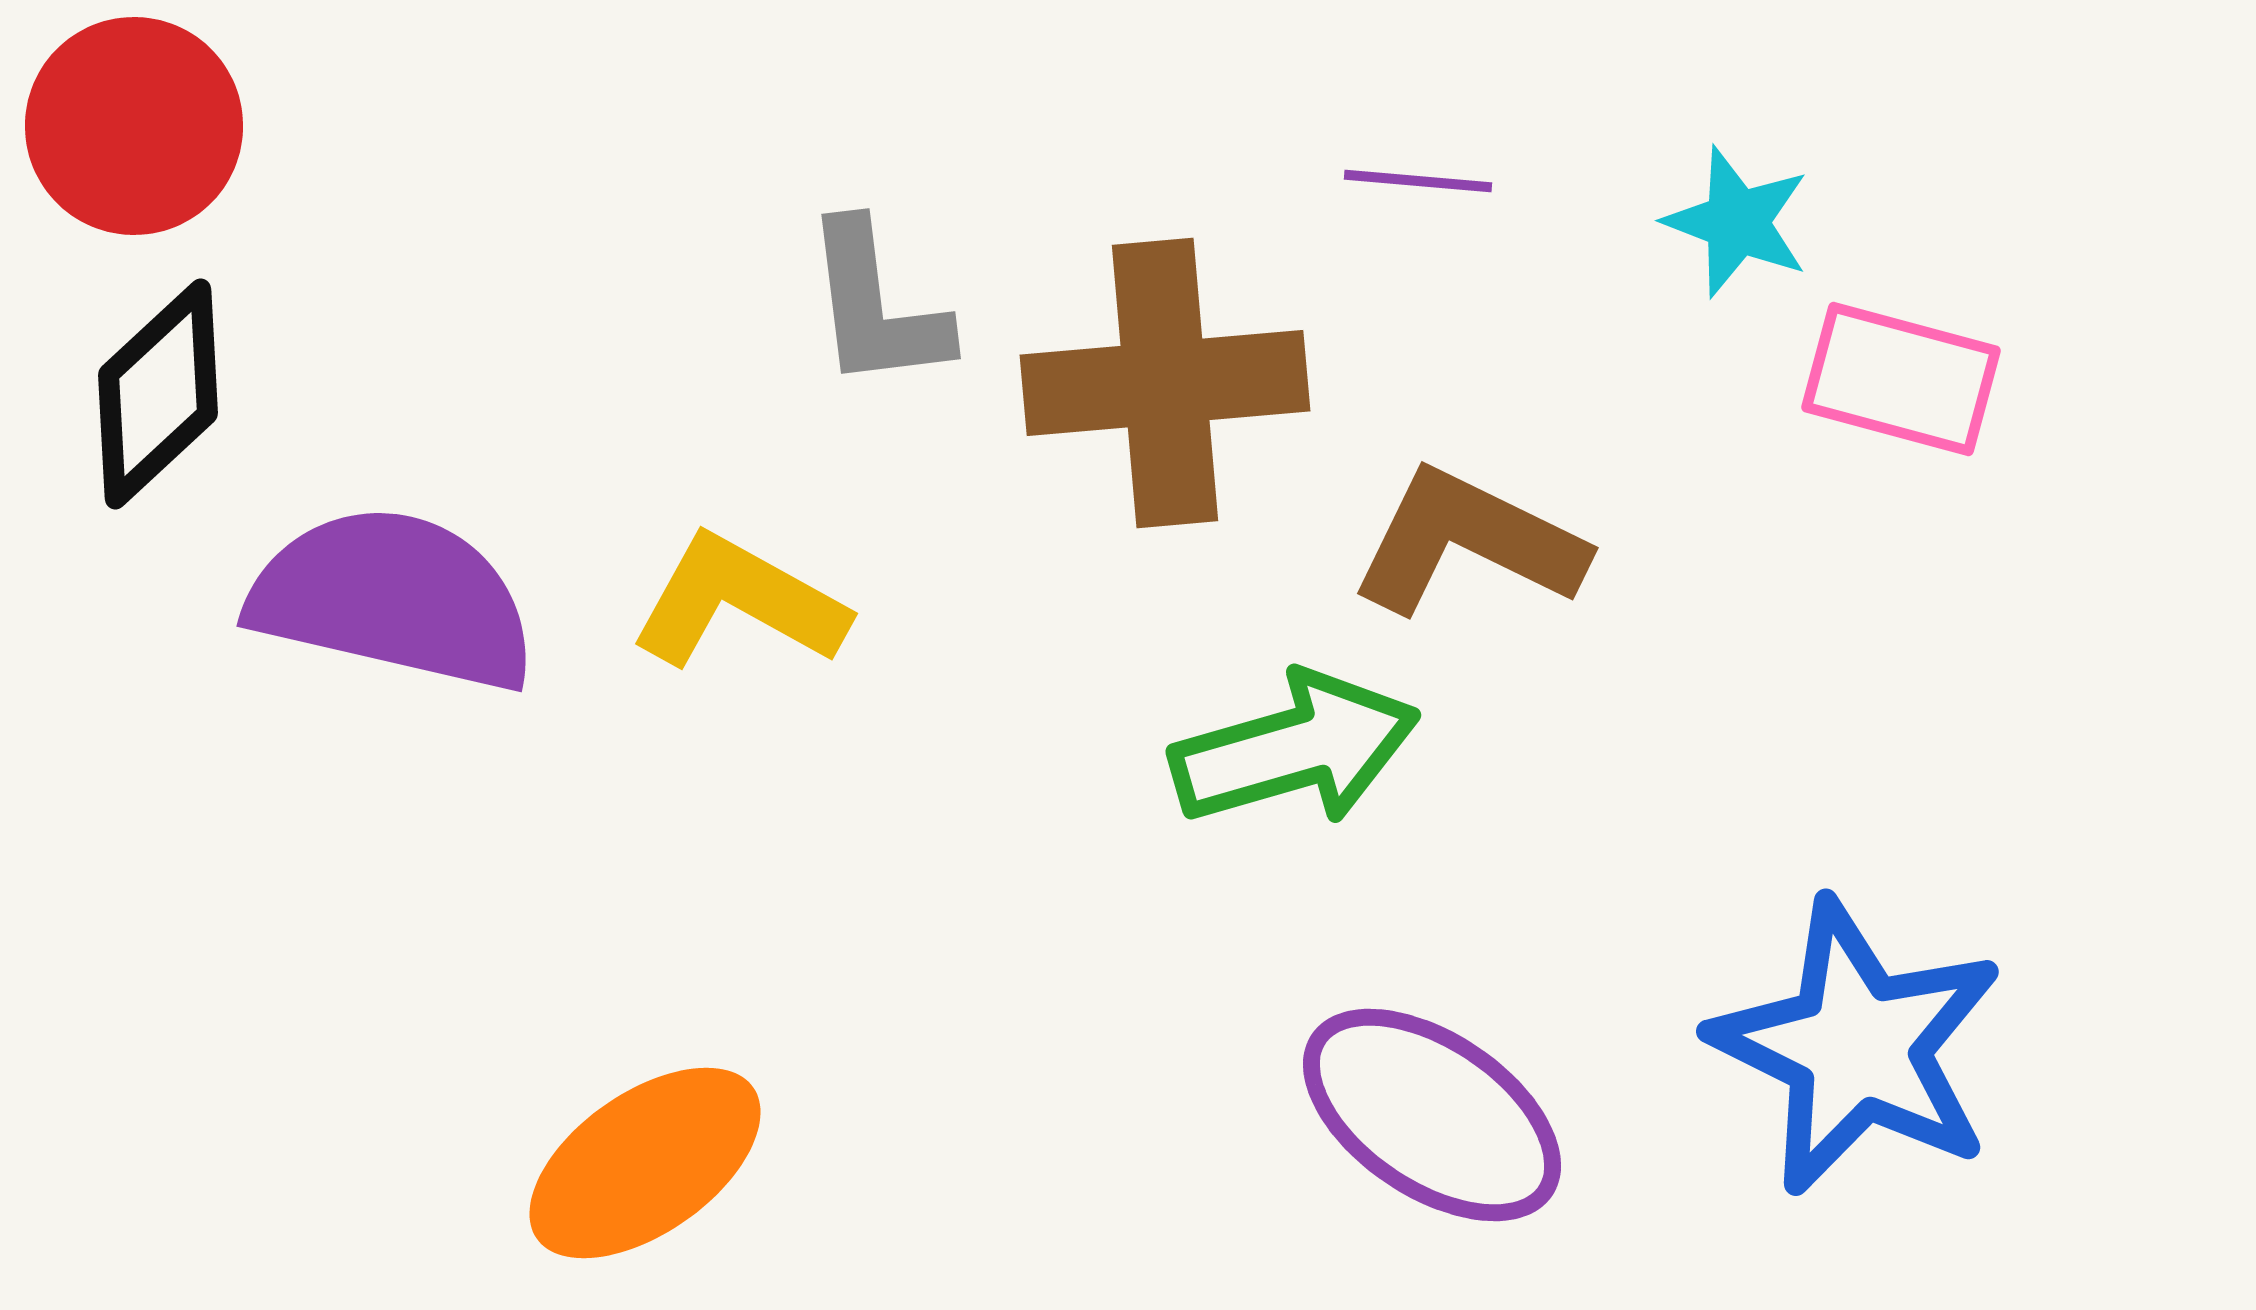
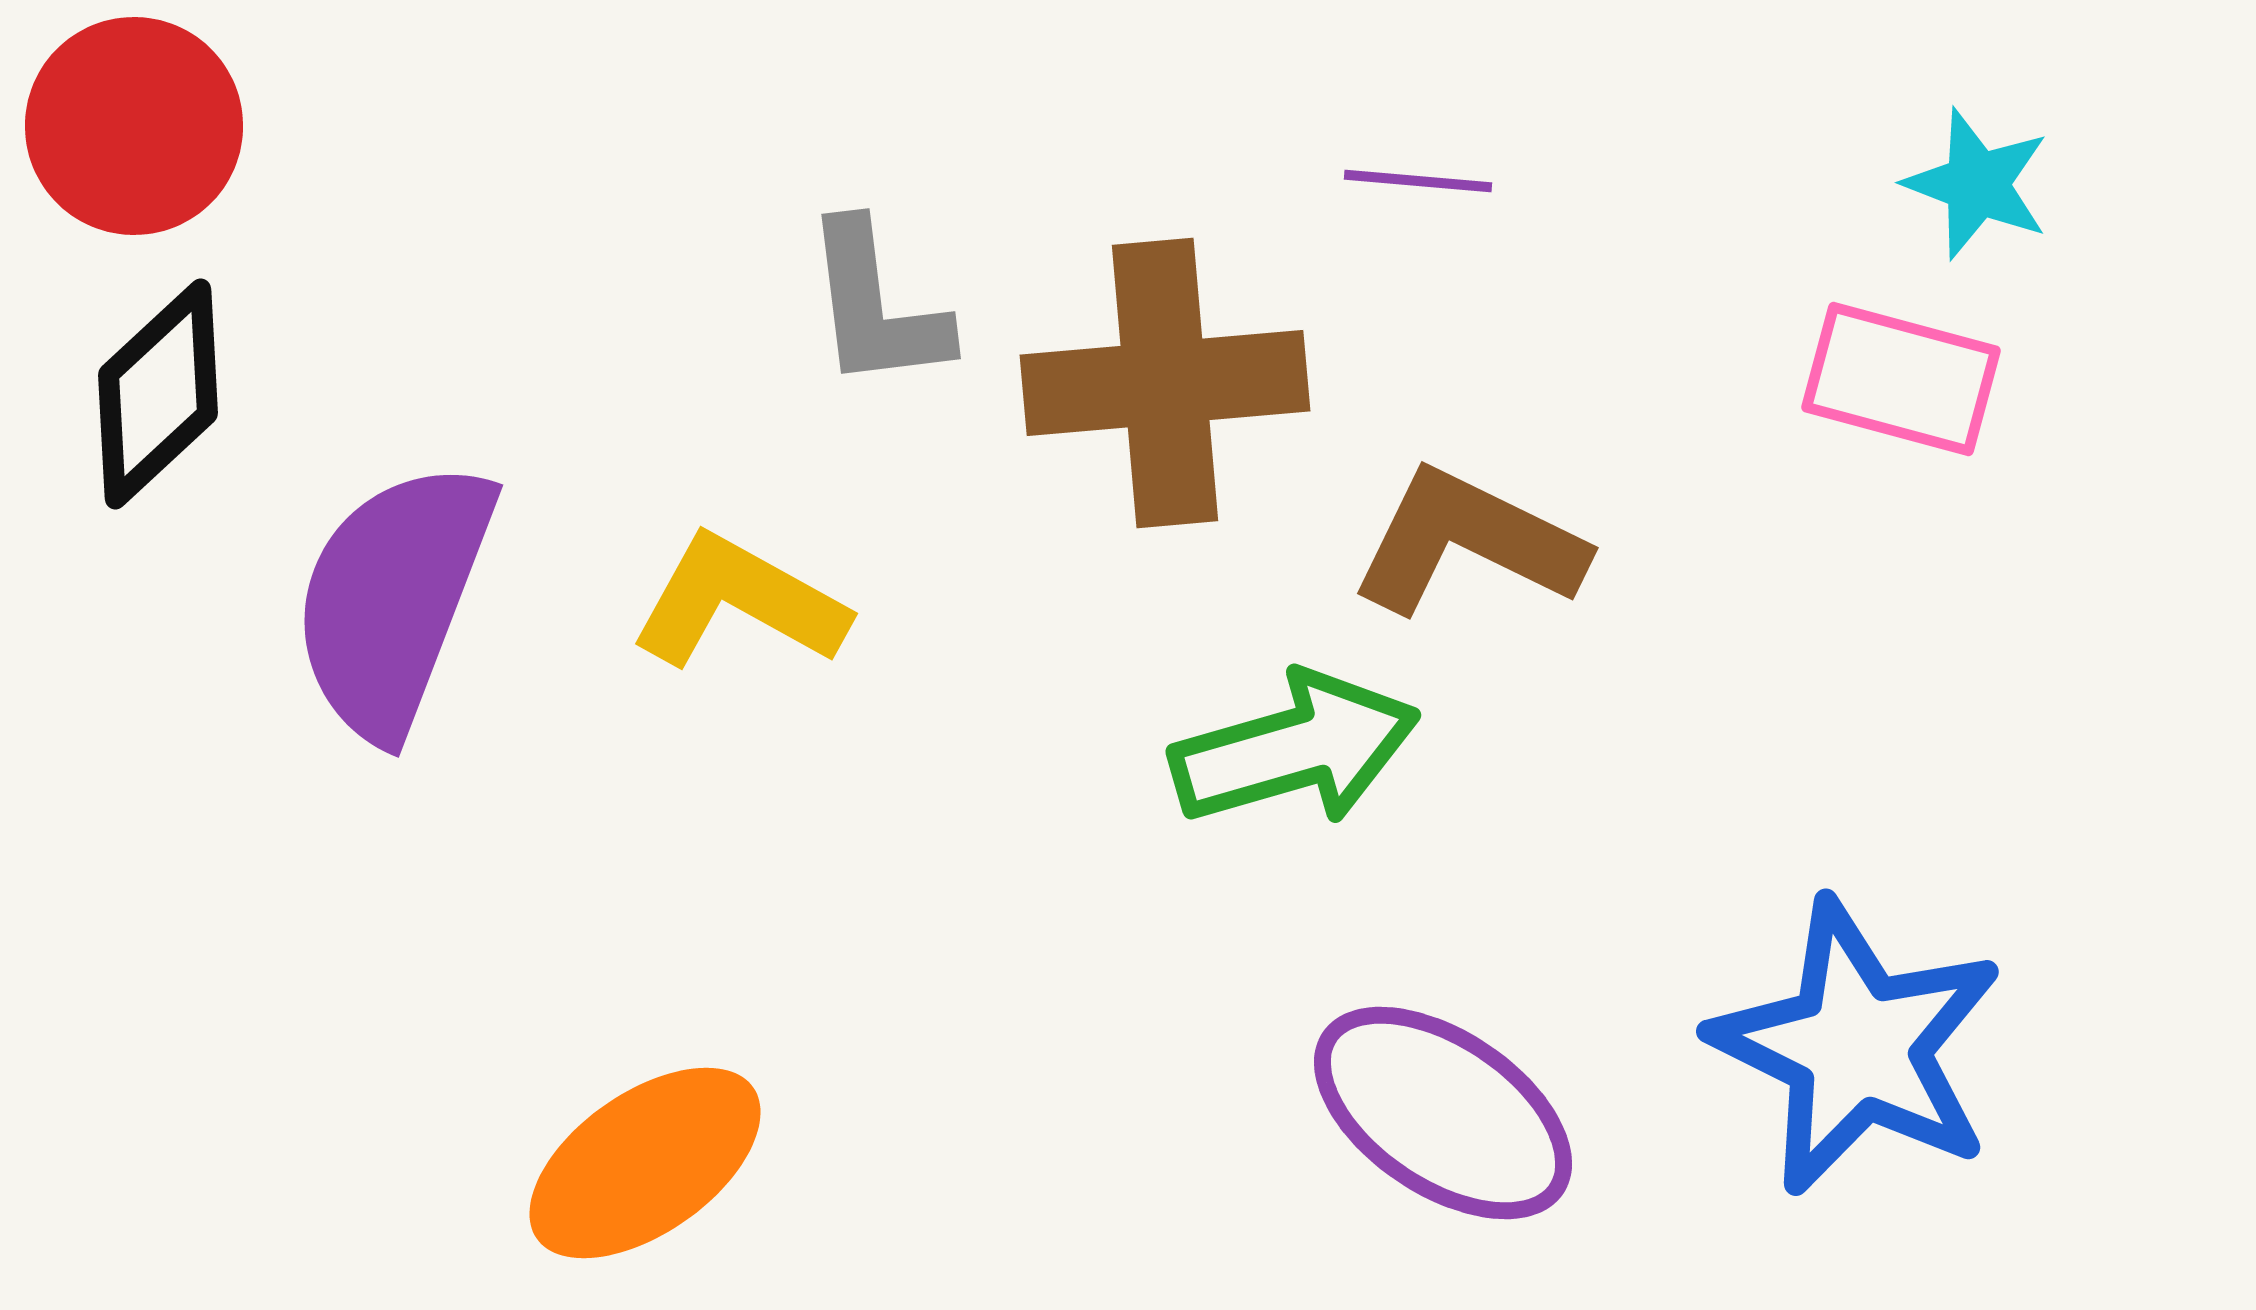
cyan star: moved 240 px right, 38 px up
purple semicircle: rotated 82 degrees counterclockwise
purple ellipse: moved 11 px right, 2 px up
